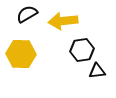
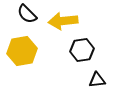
black semicircle: rotated 105 degrees counterclockwise
yellow hexagon: moved 1 px right, 3 px up; rotated 12 degrees counterclockwise
black triangle: moved 9 px down
